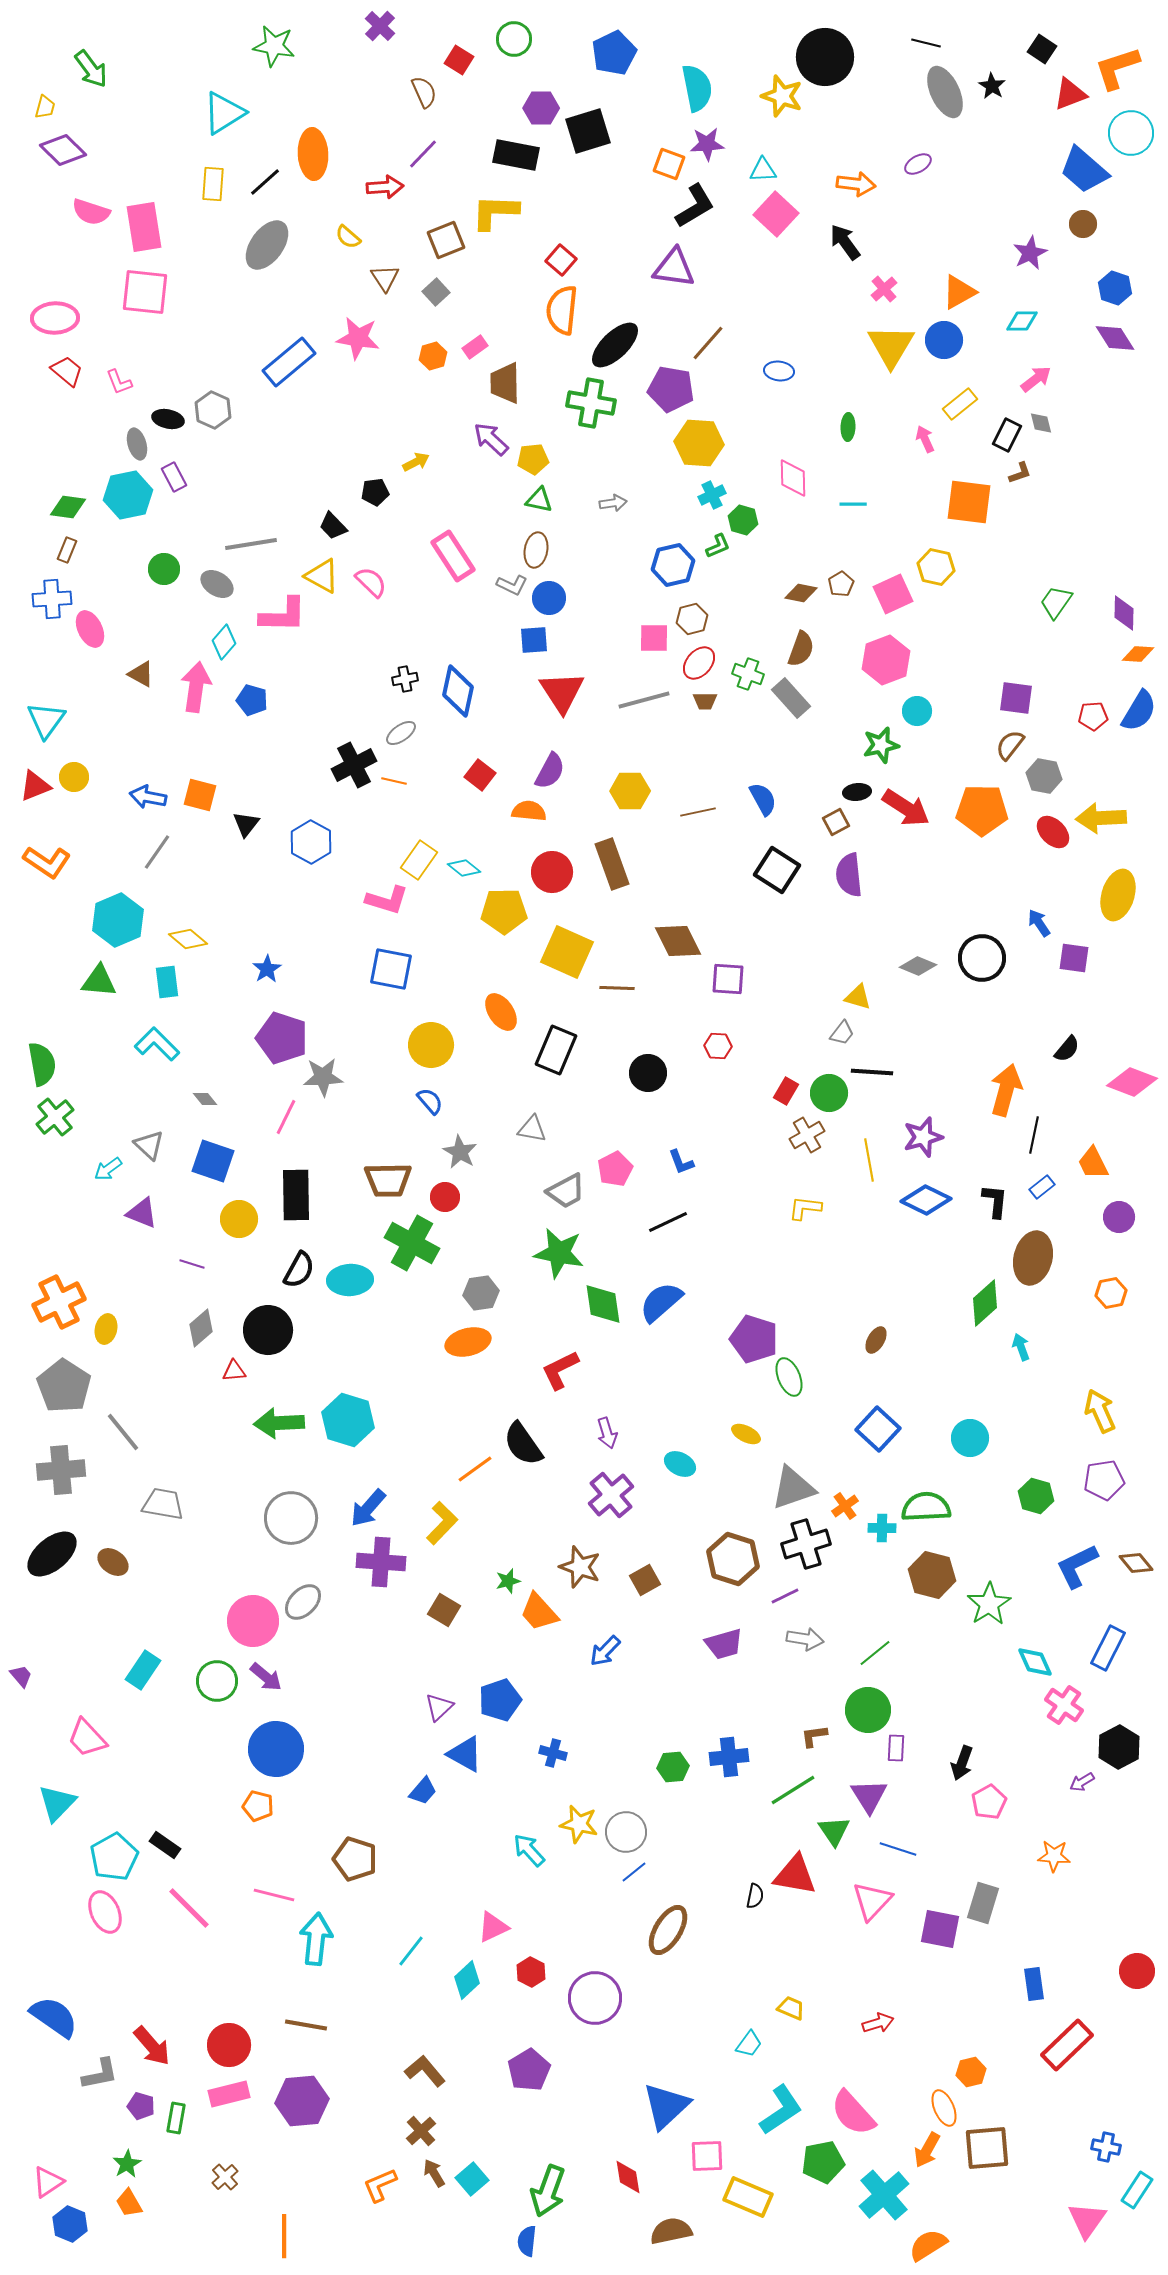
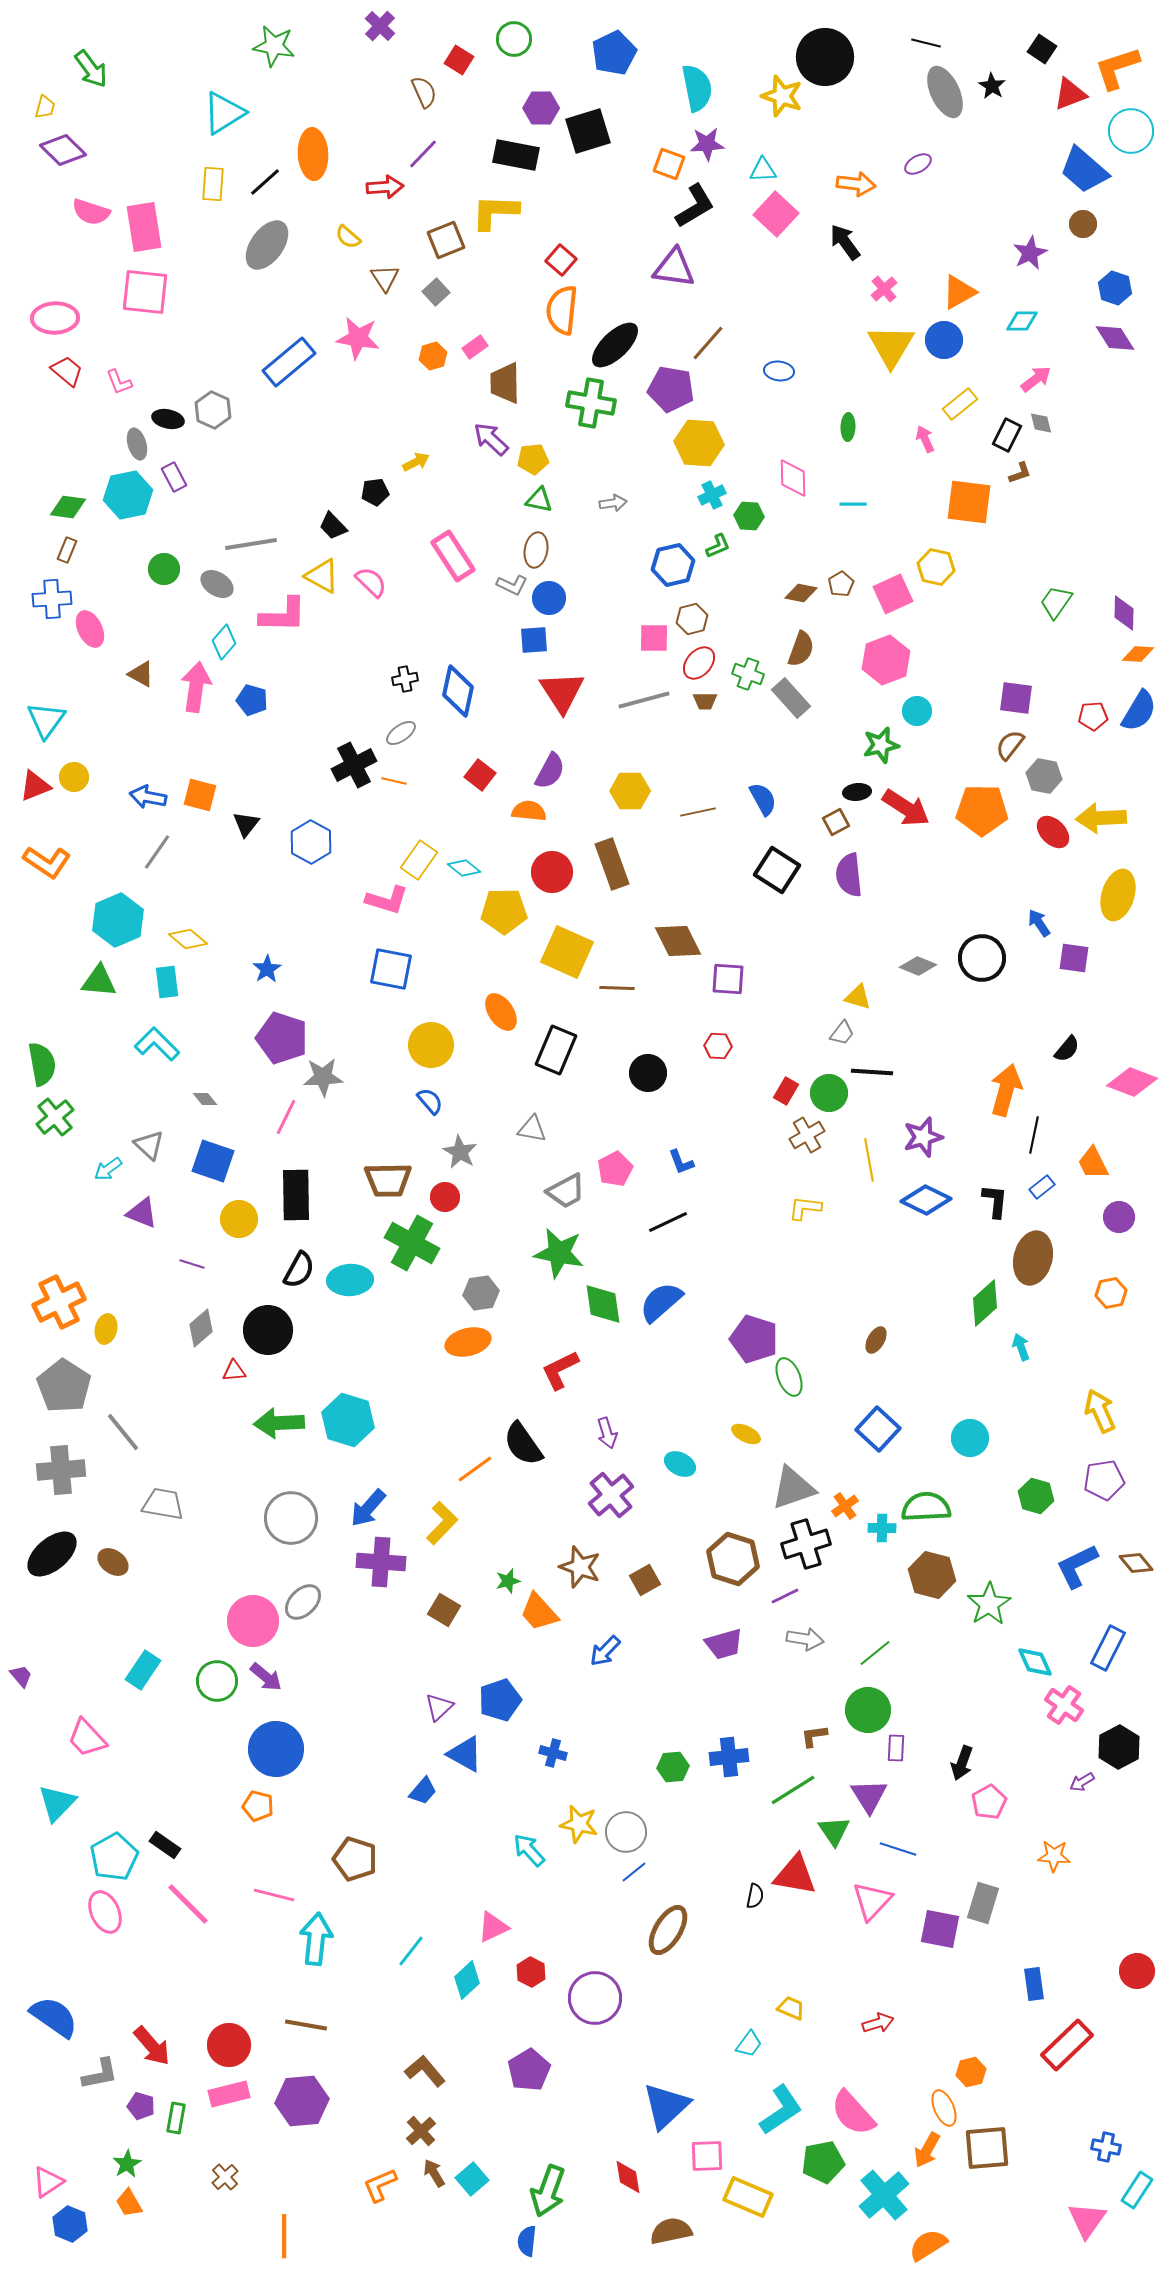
cyan circle at (1131, 133): moved 2 px up
green hexagon at (743, 520): moved 6 px right, 4 px up; rotated 12 degrees counterclockwise
pink line at (189, 1908): moved 1 px left, 4 px up
